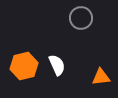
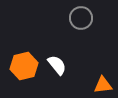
white semicircle: rotated 15 degrees counterclockwise
orange triangle: moved 2 px right, 8 px down
